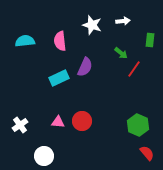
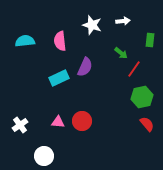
green hexagon: moved 4 px right, 28 px up; rotated 25 degrees clockwise
red semicircle: moved 29 px up
